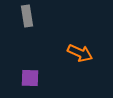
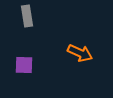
purple square: moved 6 px left, 13 px up
